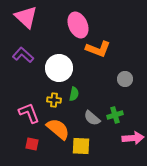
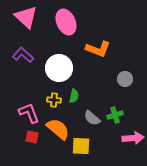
pink ellipse: moved 12 px left, 3 px up
green semicircle: moved 2 px down
red square: moved 7 px up
